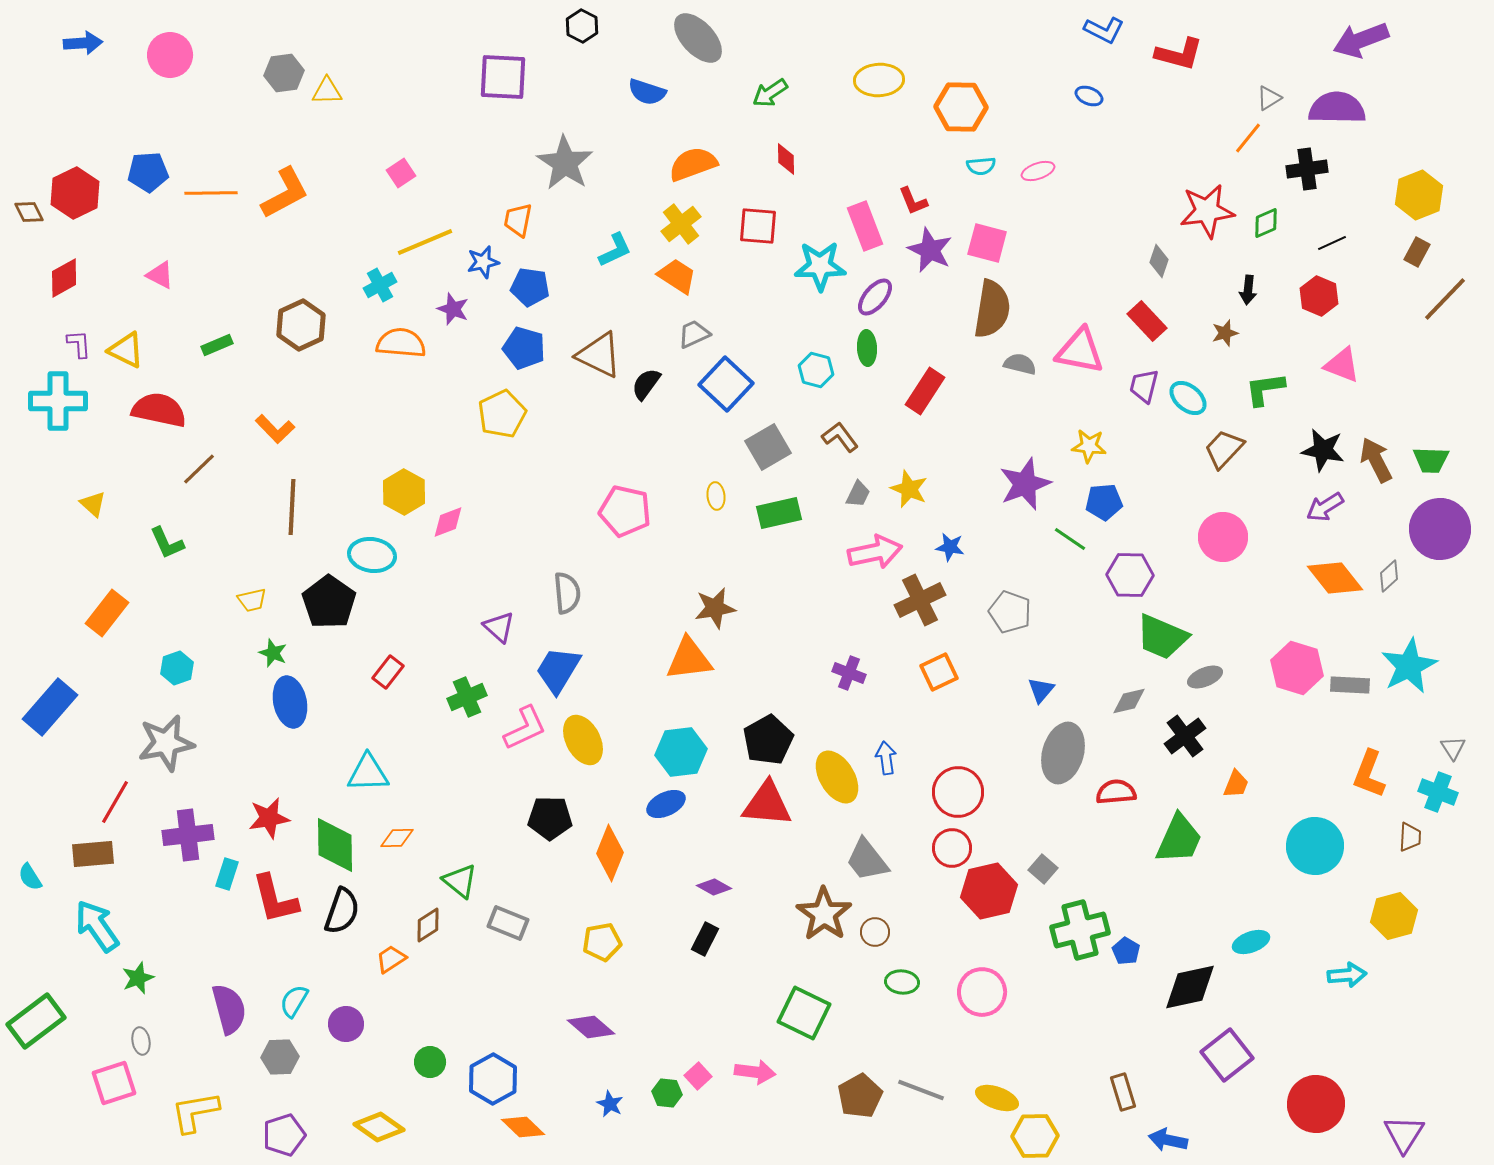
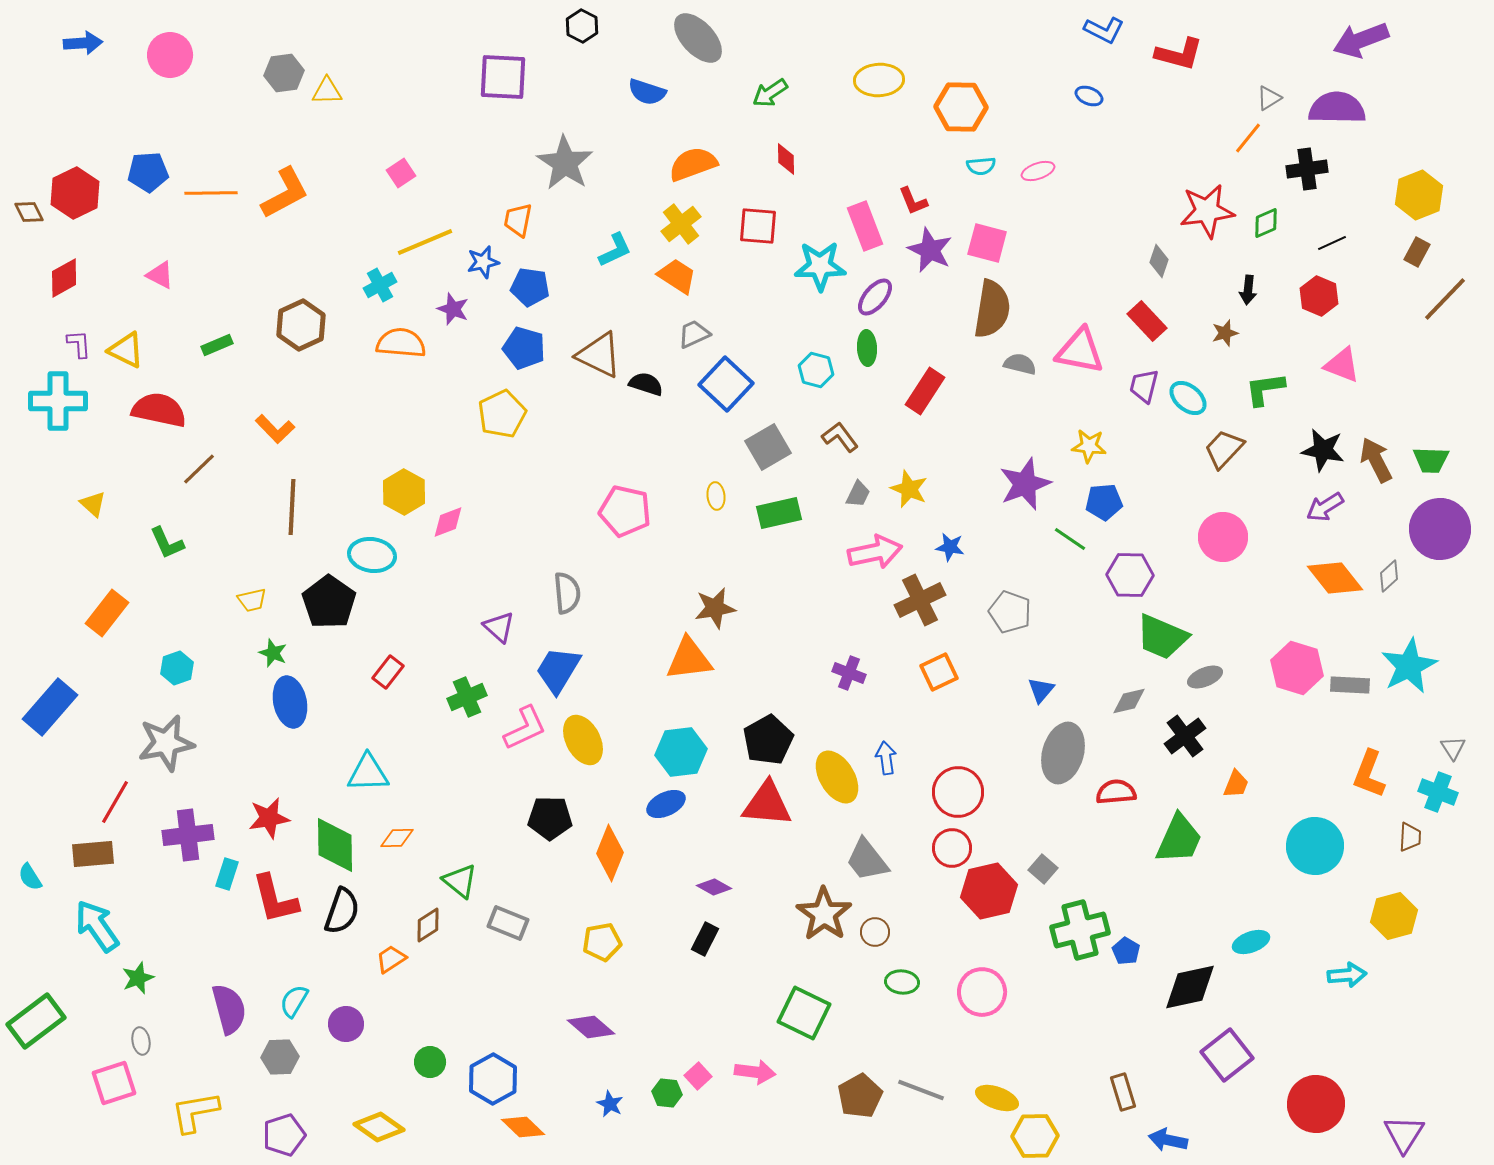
black semicircle at (646, 384): rotated 72 degrees clockwise
